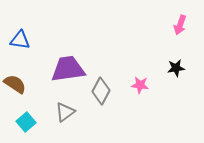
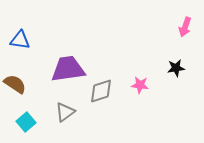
pink arrow: moved 5 px right, 2 px down
gray diamond: rotated 44 degrees clockwise
